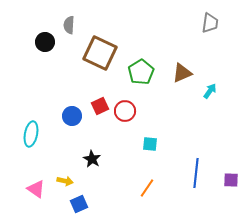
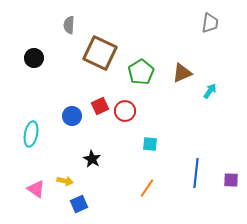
black circle: moved 11 px left, 16 px down
